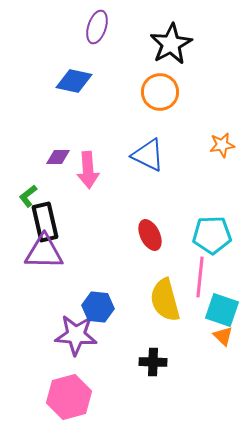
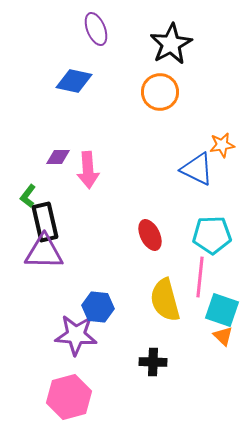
purple ellipse: moved 1 px left, 2 px down; rotated 40 degrees counterclockwise
blue triangle: moved 49 px right, 14 px down
green L-shape: rotated 15 degrees counterclockwise
